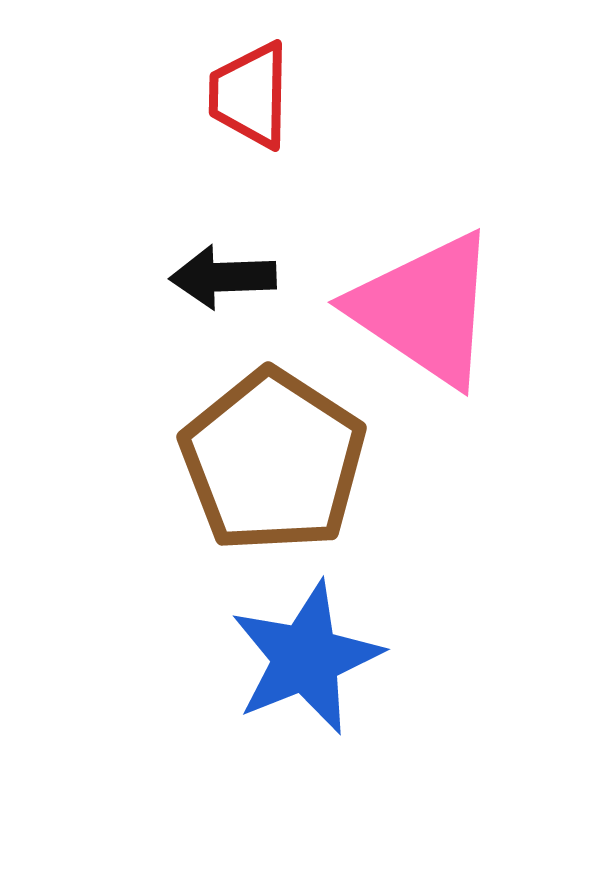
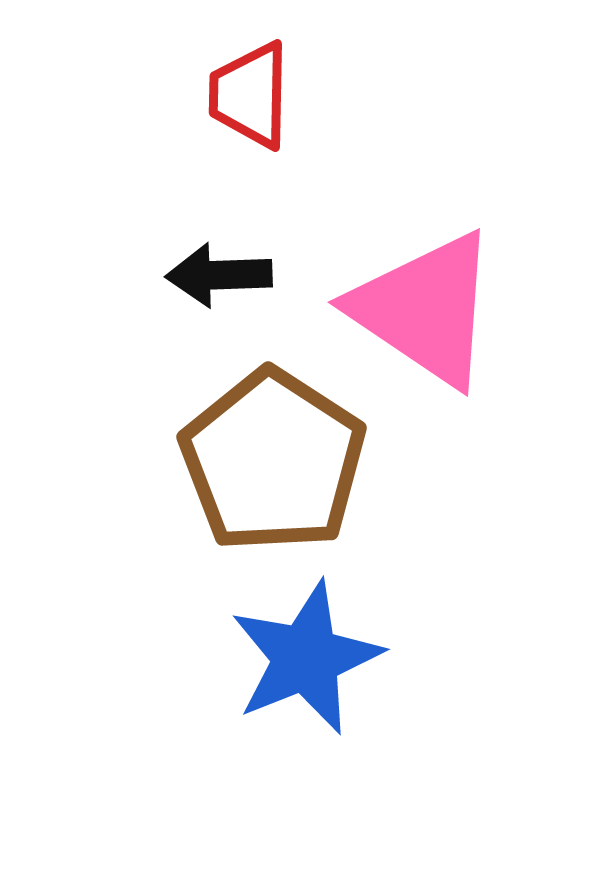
black arrow: moved 4 px left, 2 px up
